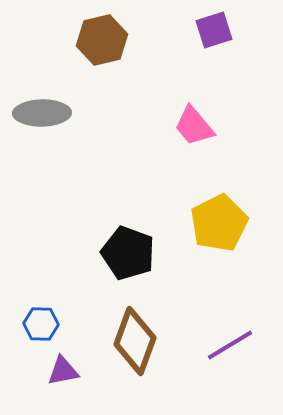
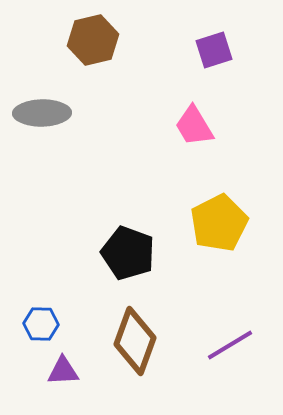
purple square: moved 20 px down
brown hexagon: moved 9 px left
pink trapezoid: rotated 9 degrees clockwise
purple triangle: rotated 8 degrees clockwise
